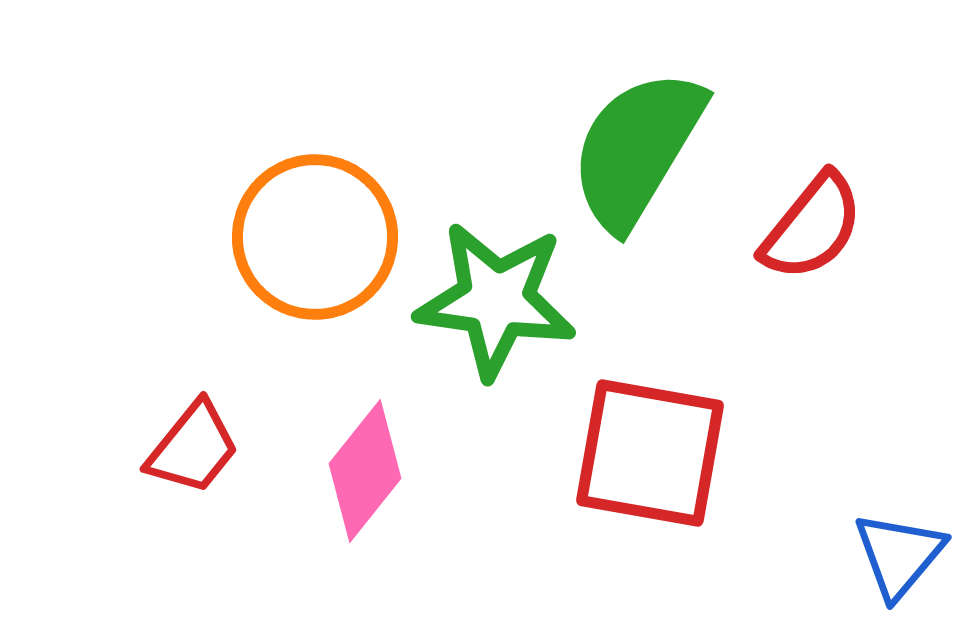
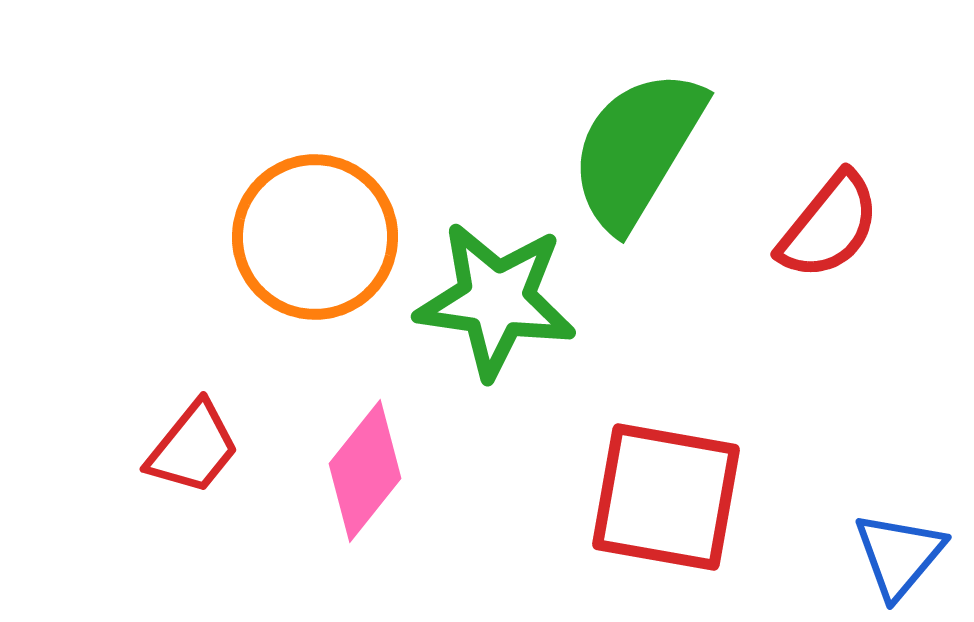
red semicircle: moved 17 px right, 1 px up
red square: moved 16 px right, 44 px down
